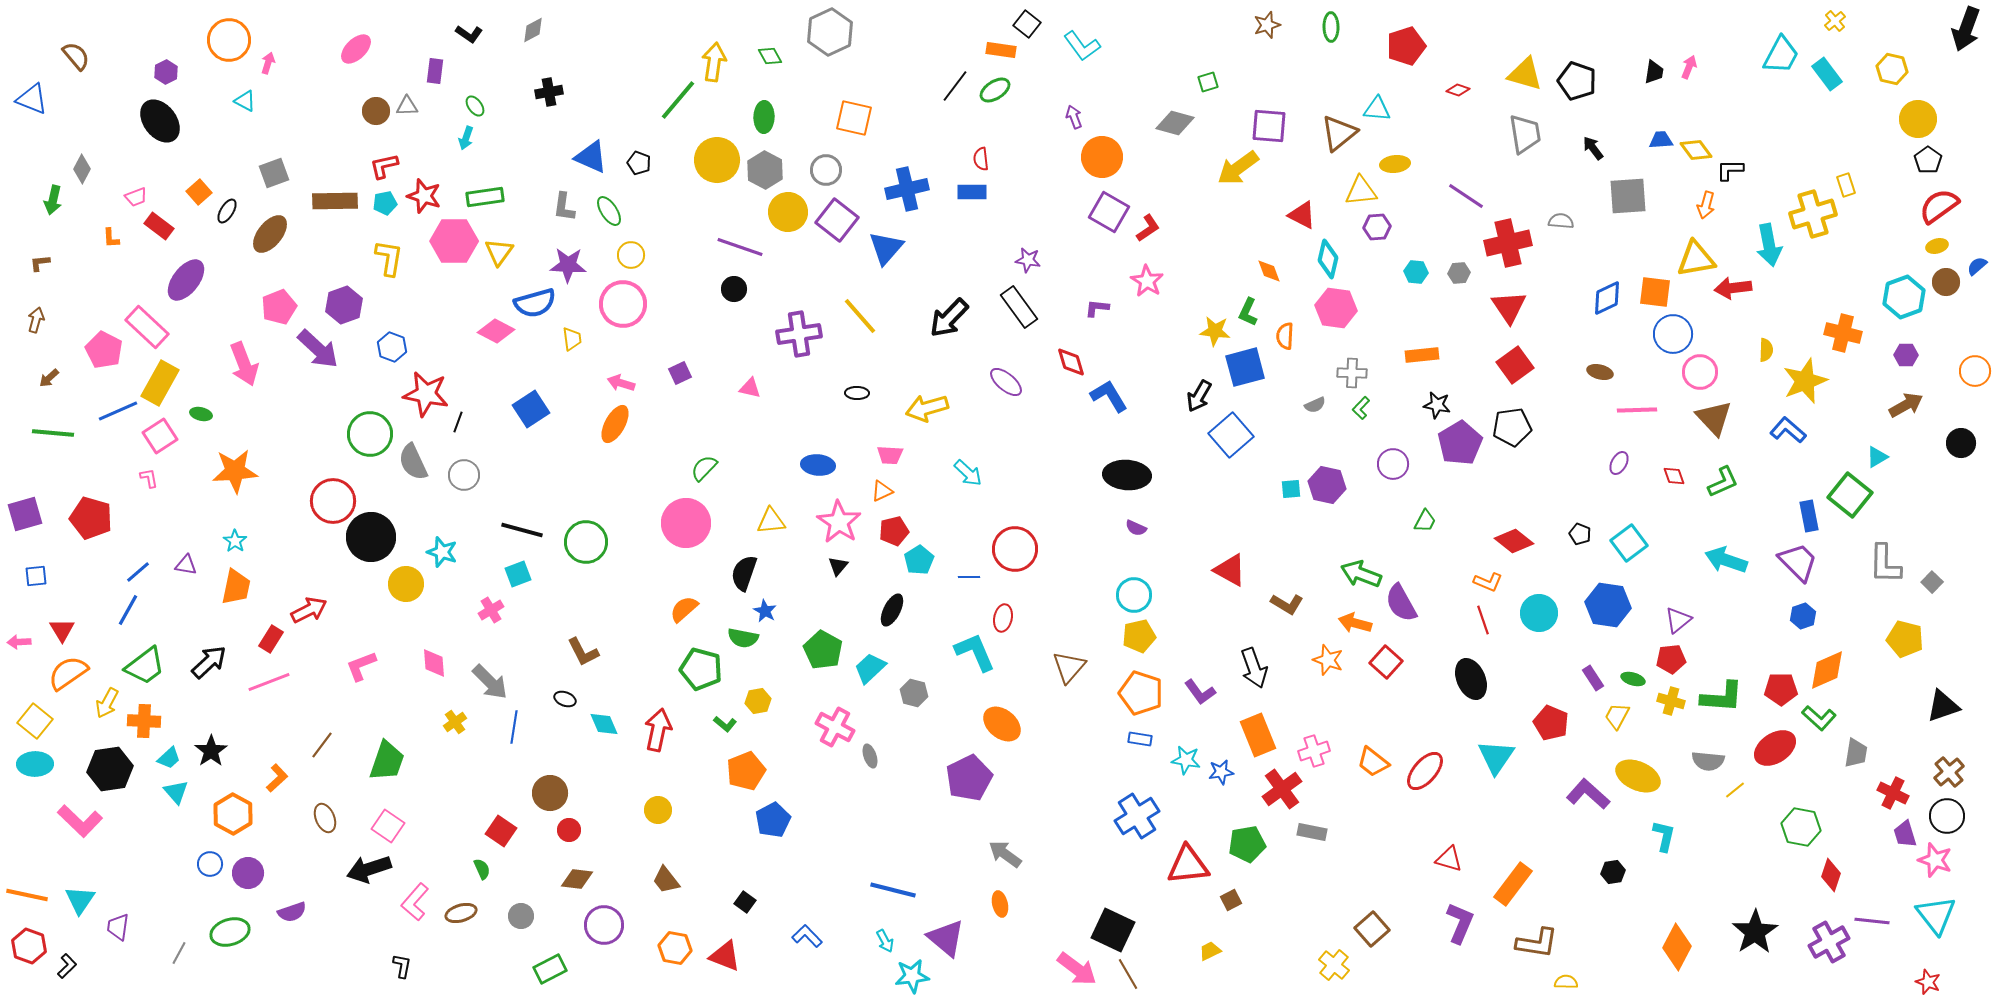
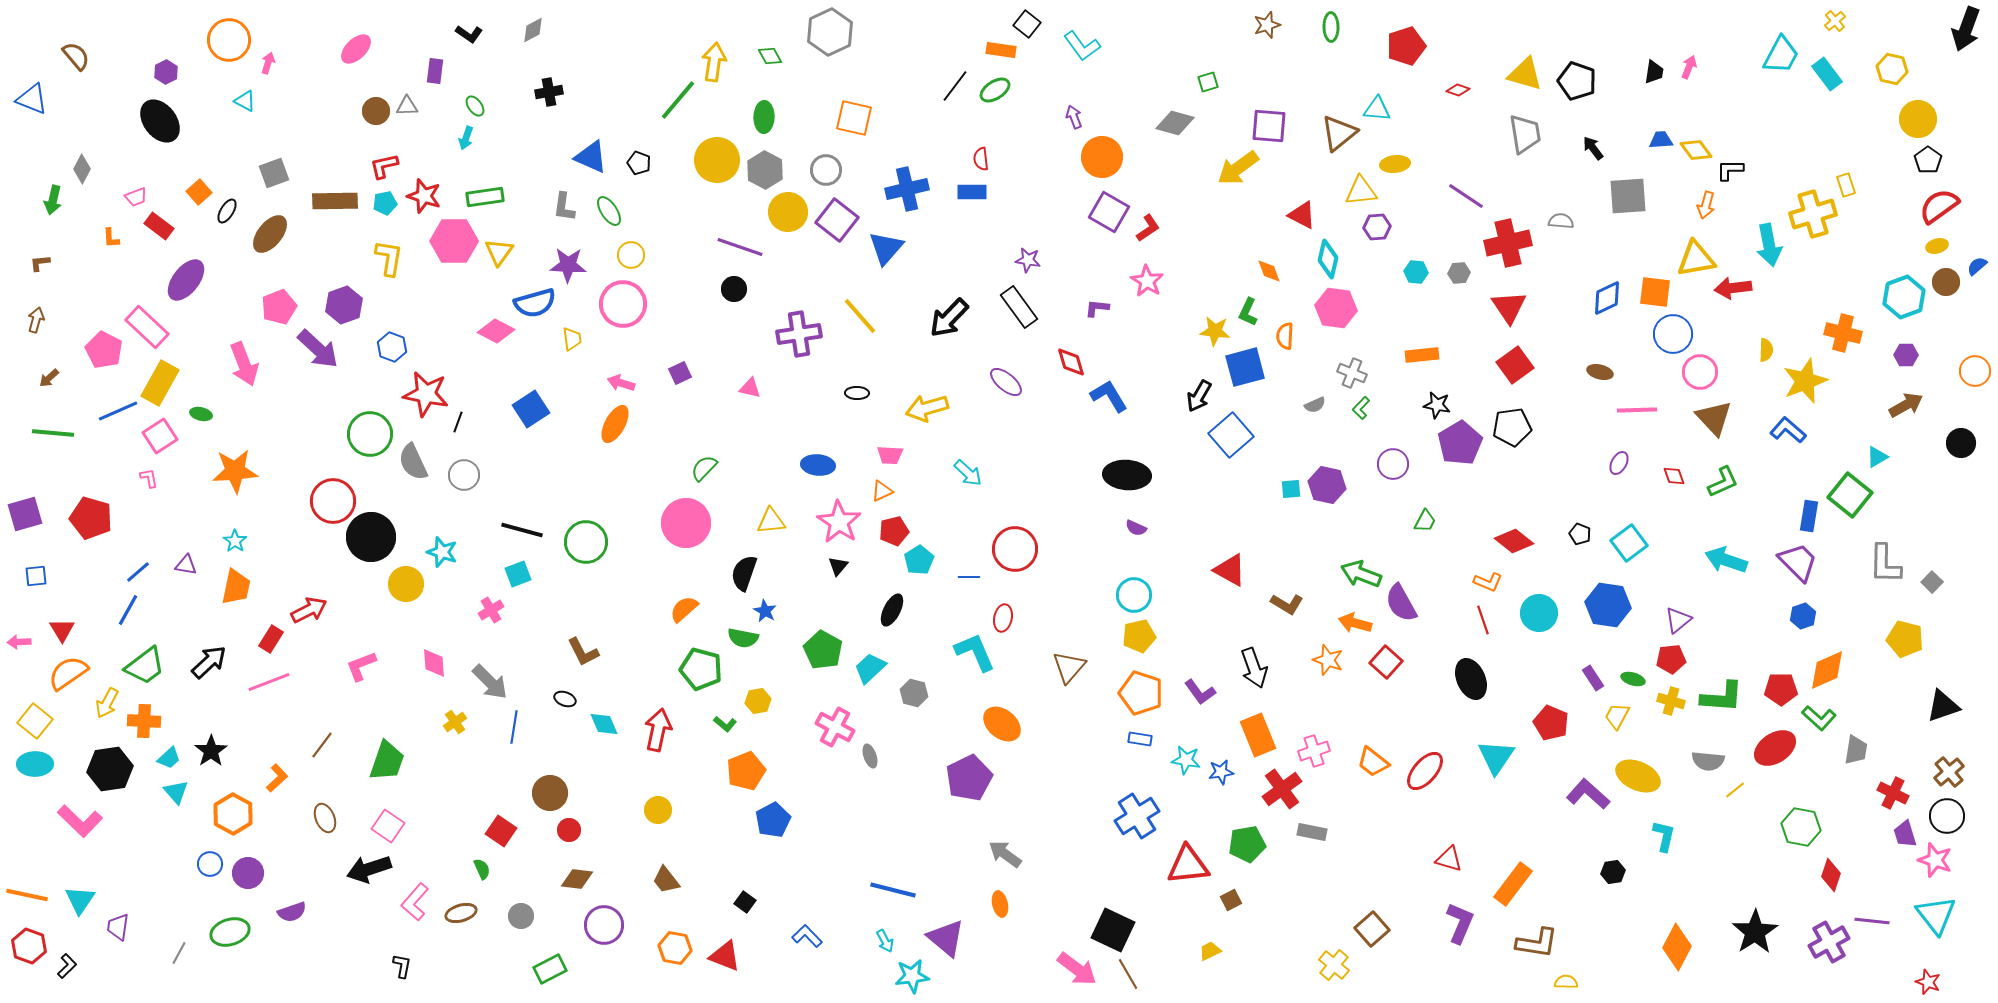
gray cross at (1352, 373): rotated 20 degrees clockwise
blue rectangle at (1809, 516): rotated 20 degrees clockwise
gray trapezoid at (1856, 753): moved 3 px up
